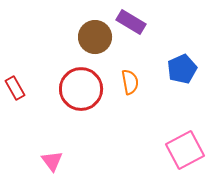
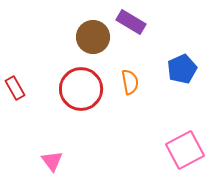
brown circle: moved 2 px left
